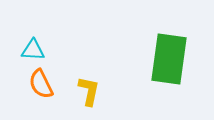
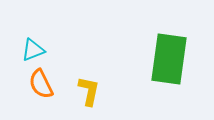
cyan triangle: rotated 25 degrees counterclockwise
